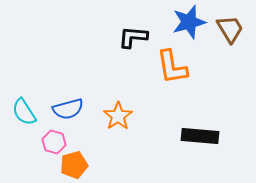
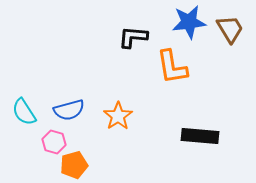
blue star: rotated 8 degrees clockwise
blue semicircle: moved 1 px right, 1 px down
